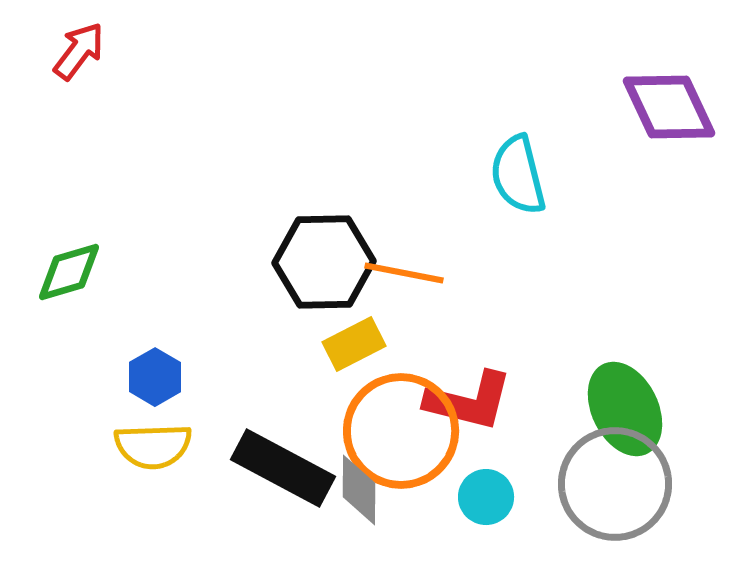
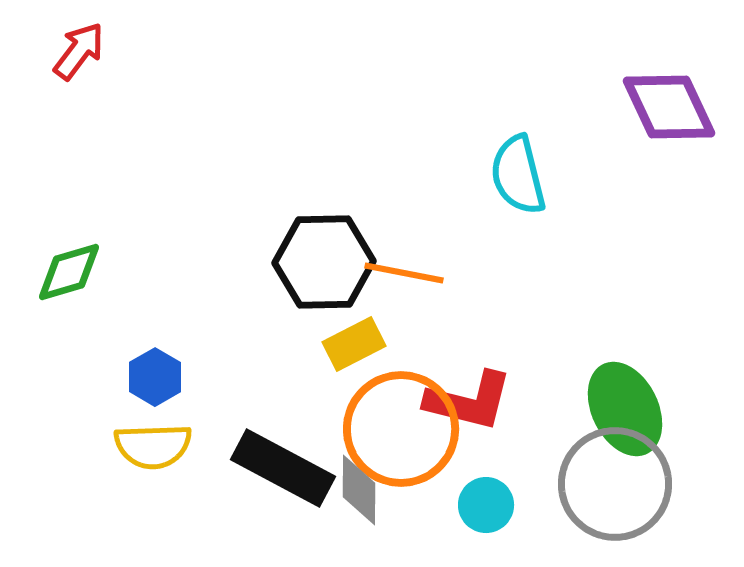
orange circle: moved 2 px up
cyan circle: moved 8 px down
